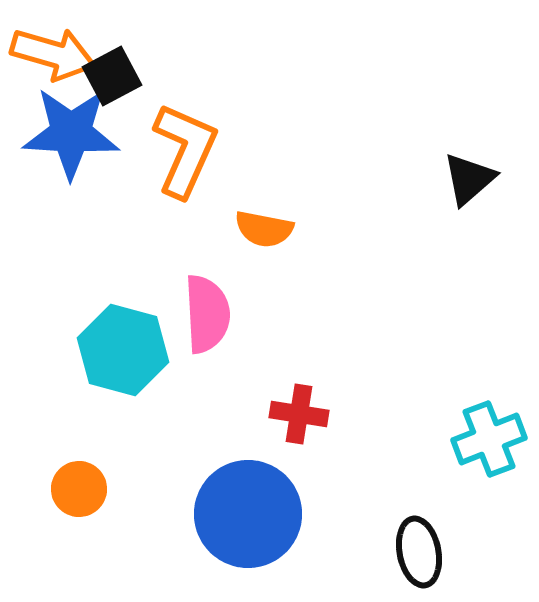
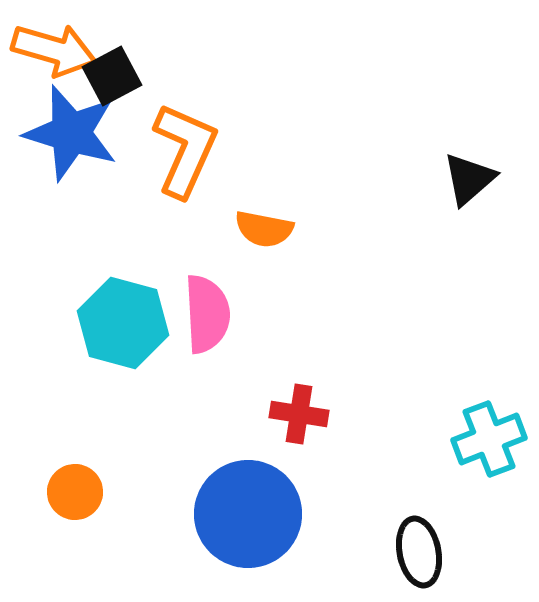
orange arrow: moved 1 px right, 4 px up
blue star: rotated 14 degrees clockwise
cyan hexagon: moved 27 px up
orange circle: moved 4 px left, 3 px down
